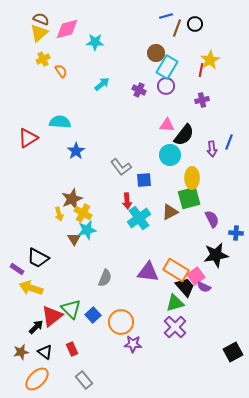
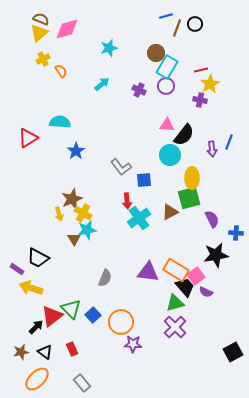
cyan star at (95, 42): moved 14 px right, 6 px down; rotated 18 degrees counterclockwise
yellow star at (210, 60): moved 24 px down
red line at (201, 70): rotated 64 degrees clockwise
purple cross at (202, 100): moved 2 px left; rotated 24 degrees clockwise
purple semicircle at (204, 287): moved 2 px right, 5 px down
gray rectangle at (84, 380): moved 2 px left, 3 px down
